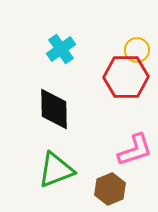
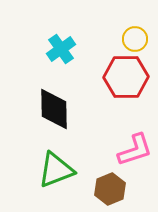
yellow circle: moved 2 px left, 11 px up
